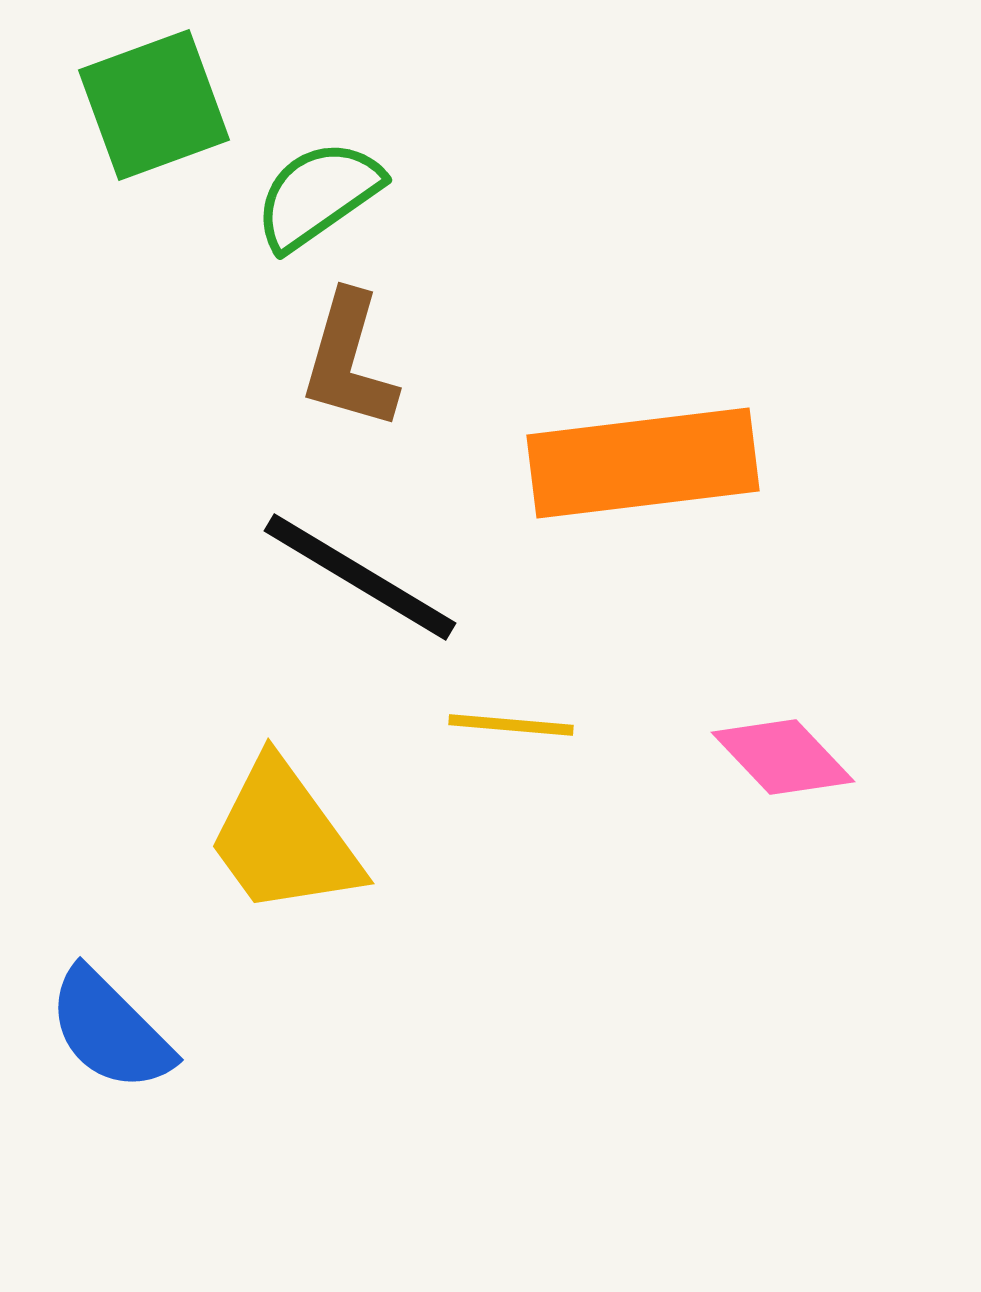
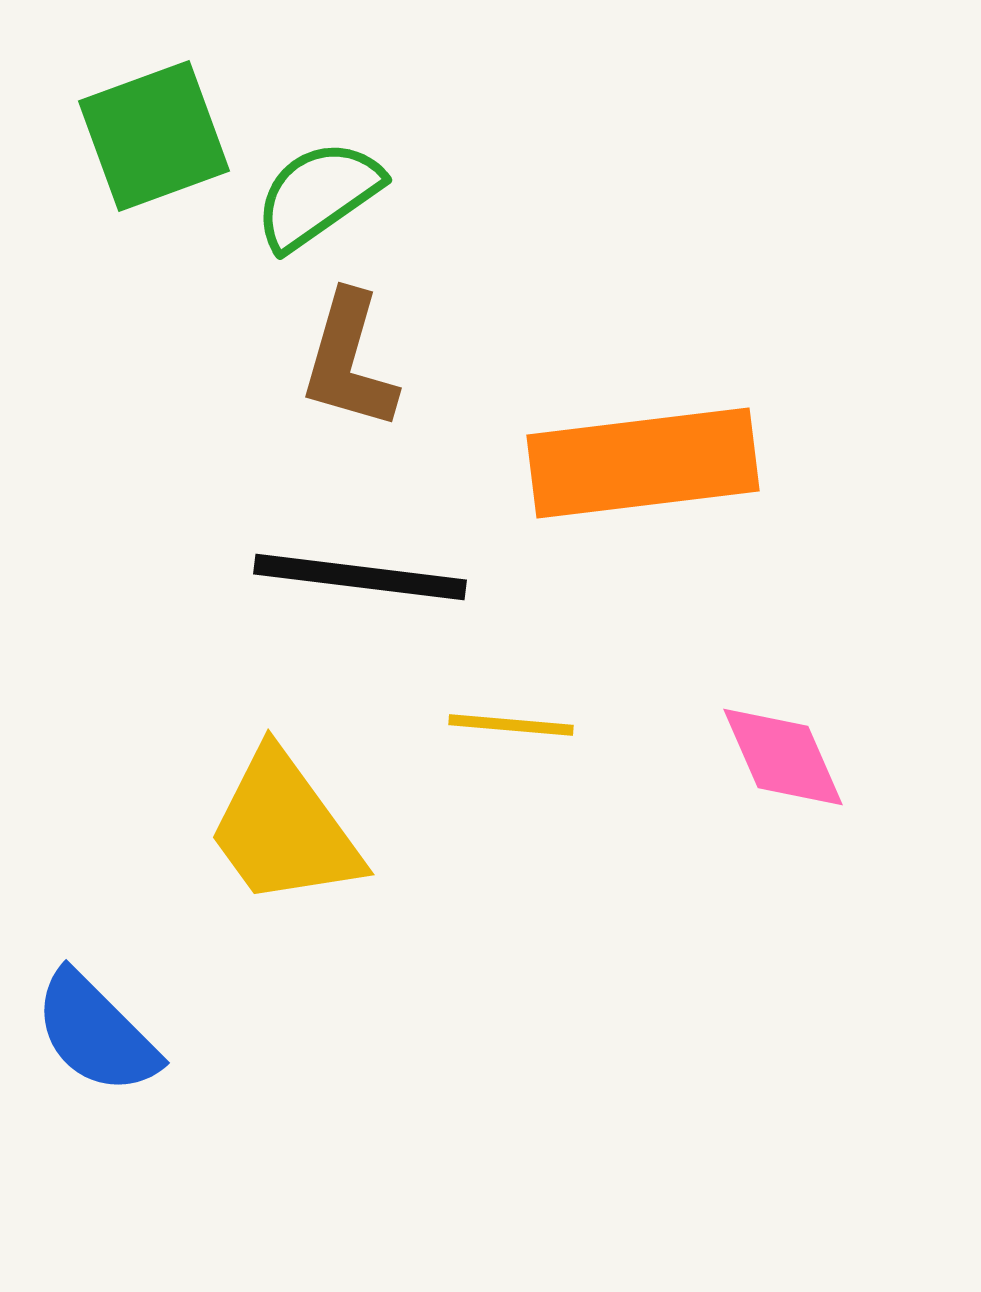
green square: moved 31 px down
black line: rotated 24 degrees counterclockwise
pink diamond: rotated 20 degrees clockwise
yellow trapezoid: moved 9 px up
blue semicircle: moved 14 px left, 3 px down
